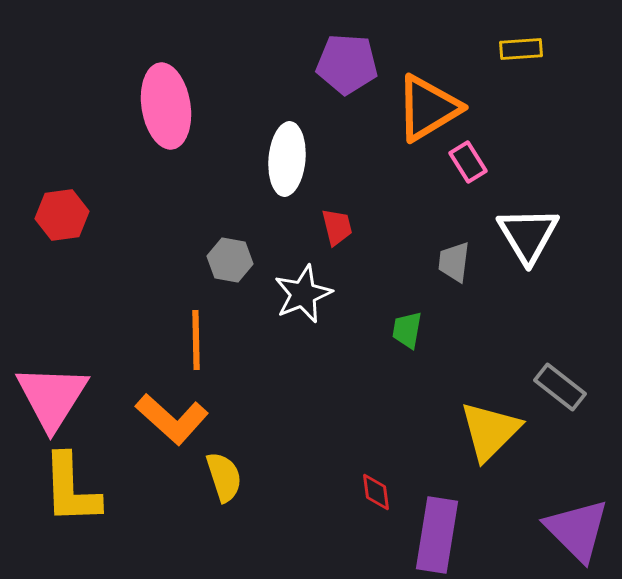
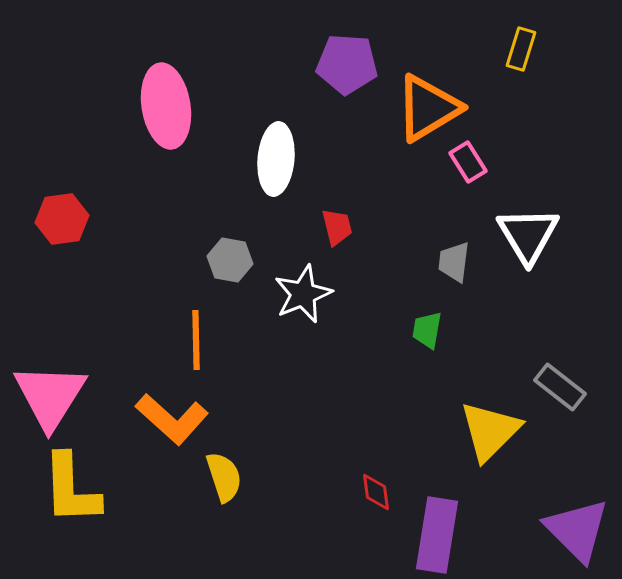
yellow rectangle: rotated 69 degrees counterclockwise
white ellipse: moved 11 px left
red hexagon: moved 4 px down
green trapezoid: moved 20 px right
pink triangle: moved 2 px left, 1 px up
